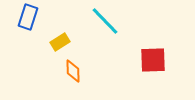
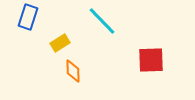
cyan line: moved 3 px left
yellow rectangle: moved 1 px down
red square: moved 2 px left
